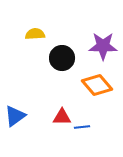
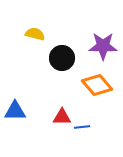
yellow semicircle: rotated 18 degrees clockwise
blue triangle: moved 5 px up; rotated 35 degrees clockwise
